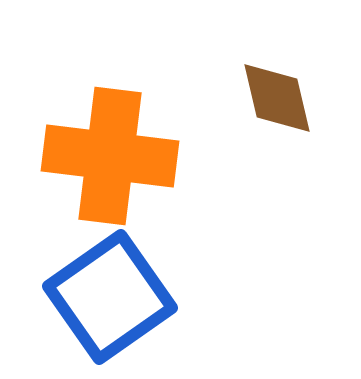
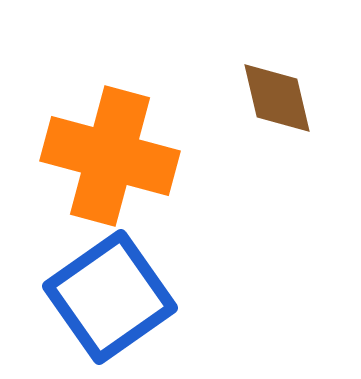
orange cross: rotated 8 degrees clockwise
